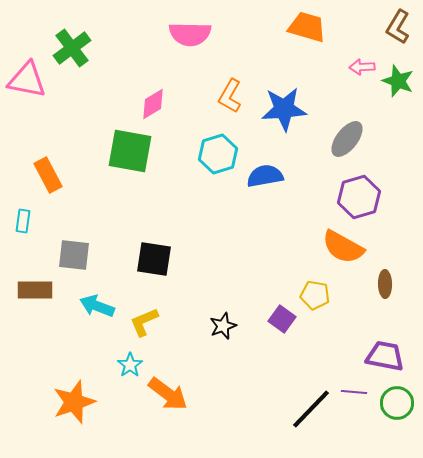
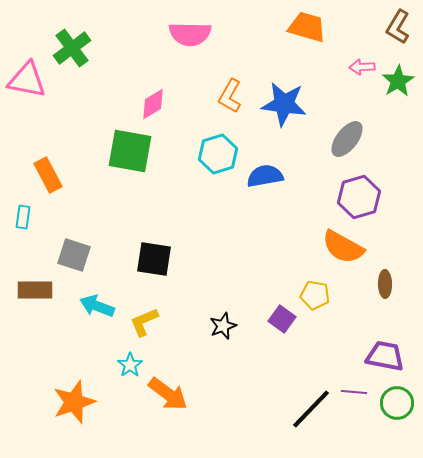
green star: rotated 20 degrees clockwise
blue star: moved 5 px up; rotated 12 degrees clockwise
cyan rectangle: moved 4 px up
gray square: rotated 12 degrees clockwise
